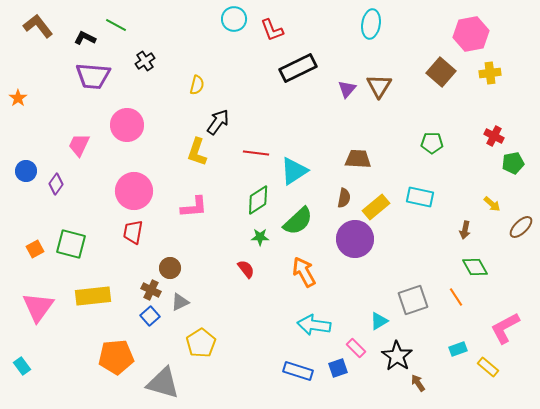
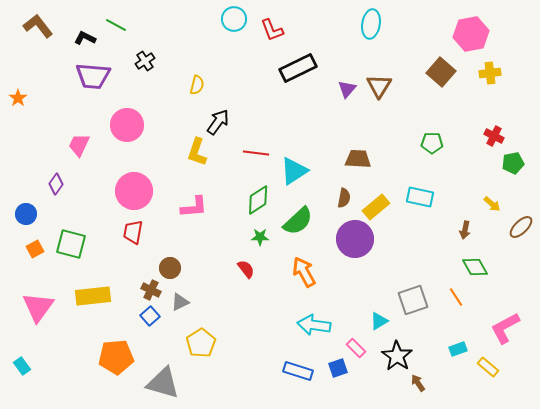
blue circle at (26, 171): moved 43 px down
